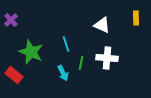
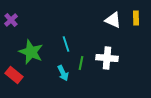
white triangle: moved 11 px right, 5 px up
